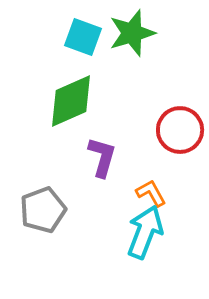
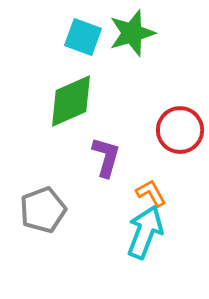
purple L-shape: moved 4 px right
